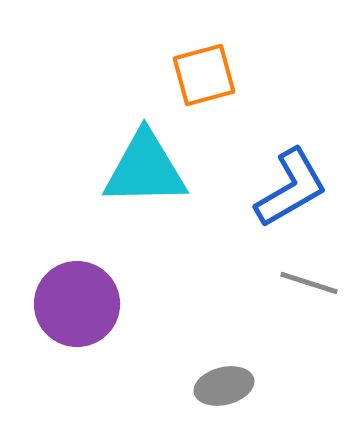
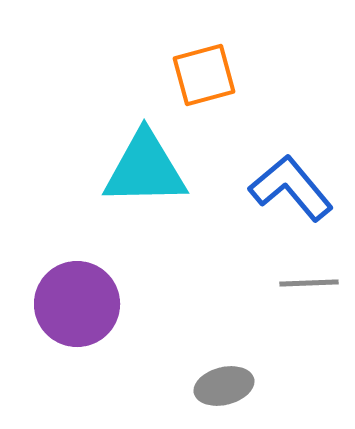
blue L-shape: rotated 100 degrees counterclockwise
gray line: rotated 20 degrees counterclockwise
